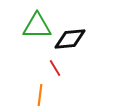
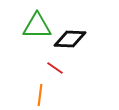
black diamond: rotated 8 degrees clockwise
red line: rotated 24 degrees counterclockwise
